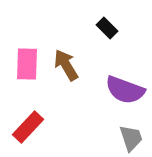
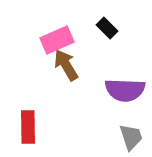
pink rectangle: moved 30 px right, 24 px up; rotated 64 degrees clockwise
purple semicircle: rotated 18 degrees counterclockwise
red rectangle: rotated 44 degrees counterclockwise
gray trapezoid: moved 1 px up
